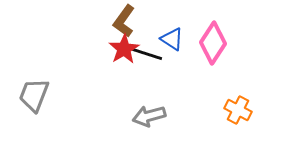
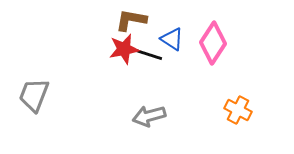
brown L-shape: moved 7 px right, 1 px up; rotated 64 degrees clockwise
red star: rotated 20 degrees clockwise
